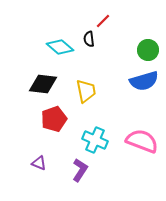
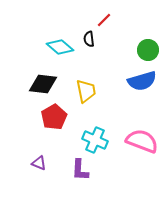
red line: moved 1 px right, 1 px up
blue semicircle: moved 2 px left
red pentagon: moved 2 px up; rotated 10 degrees counterclockwise
purple L-shape: rotated 150 degrees clockwise
